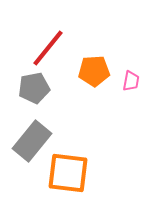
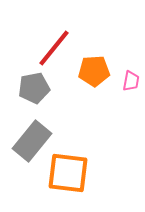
red line: moved 6 px right
